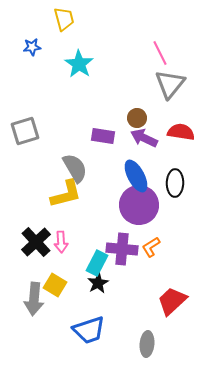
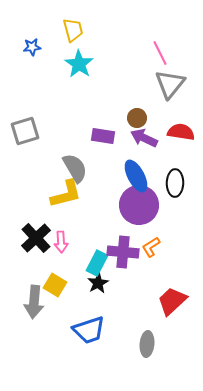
yellow trapezoid: moved 9 px right, 11 px down
black cross: moved 4 px up
purple cross: moved 1 px right, 3 px down
gray arrow: moved 3 px down
